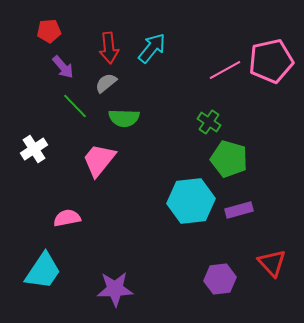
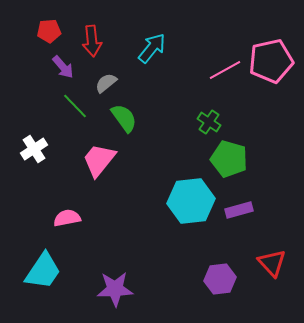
red arrow: moved 17 px left, 7 px up
green semicircle: rotated 128 degrees counterclockwise
